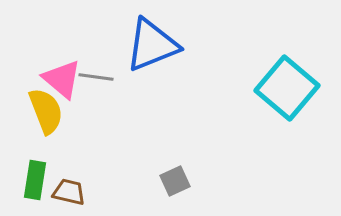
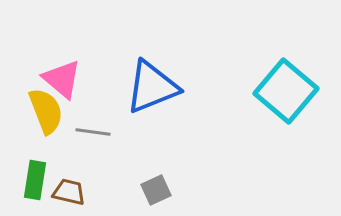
blue triangle: moved 42 px down
gray line: moved 3 px left, 55 px down
cyan square: moved 1 px left, 3 px down
gray square: moved 19 px left, 9 px down
